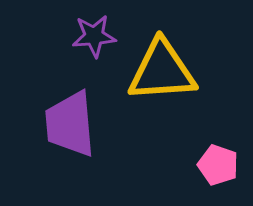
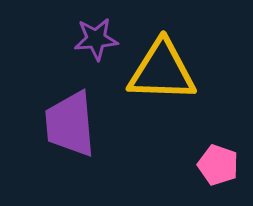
purple star: moved 2 px right, 3 px down
yellow triangle: rotated 6 degrees clockwise
